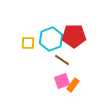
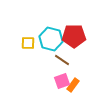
cyan hexagon: rotated 25 degrees counterclockwise
